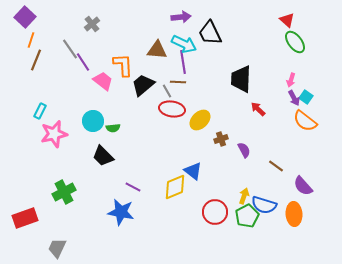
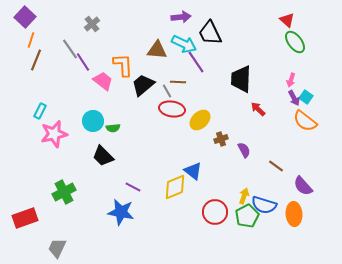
purple line at (183, 62): moved 13 px right; rotated 25 degrees counterclockwise
